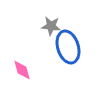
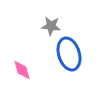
blue ellipse: moved 1 px right, 7 px down
